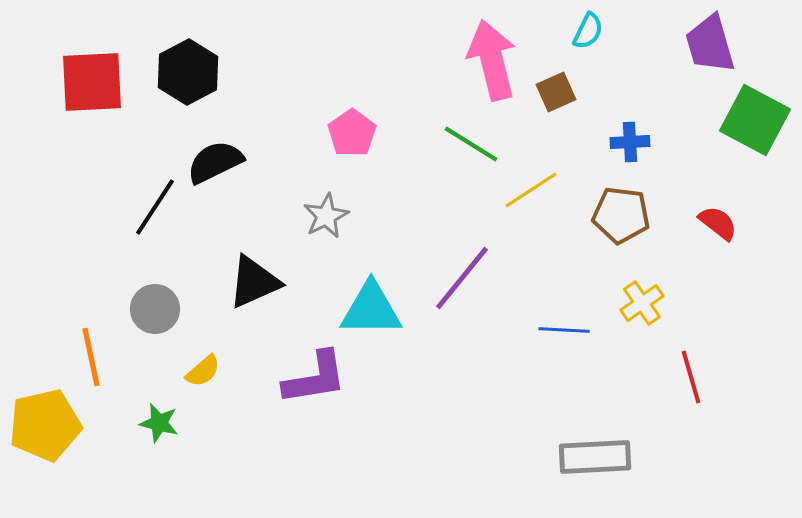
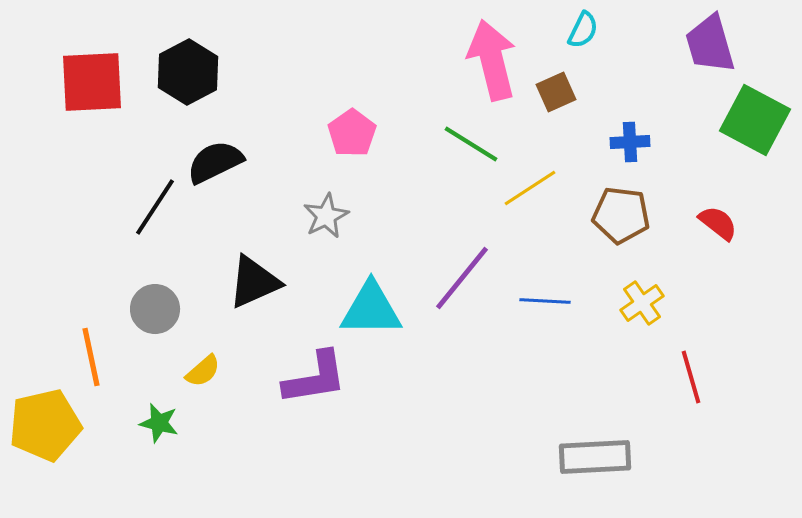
cyan semicircle: moved 5 px left, 1 px up
yellow line: moved 1 px left, 2 px up
blue line: moved 19 px left, 29 px up
